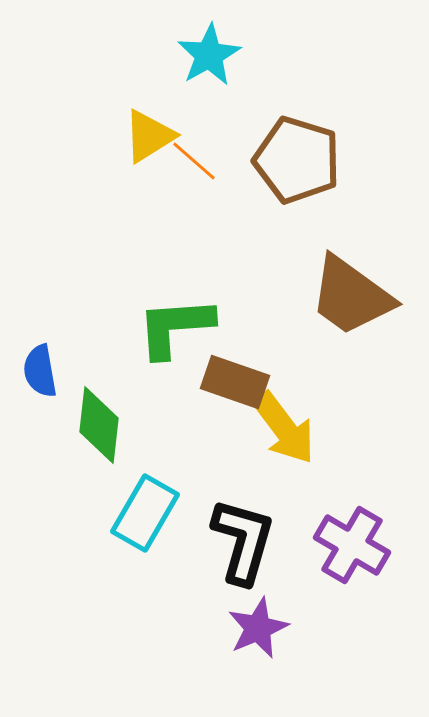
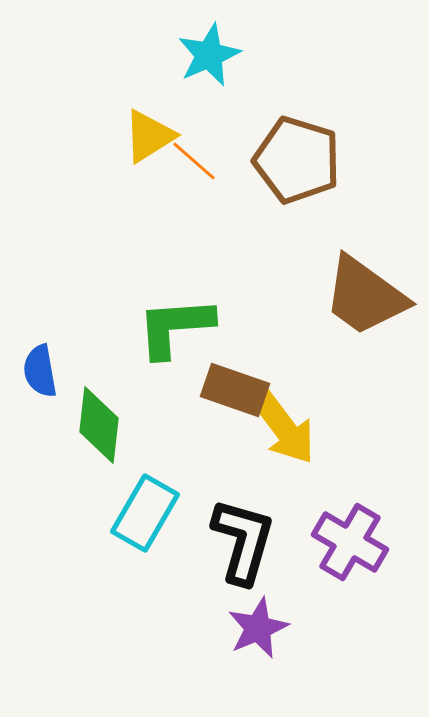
cyan star: rotated 6 degrees clockwise
brown trapezoid: moved 14 px right
brown rectangle: moved 8 px down
purple cross: moved 2 px left, 3 px up
